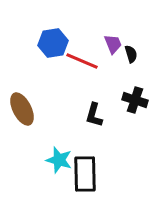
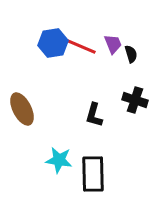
red line: moved 2 px left, 15 px up
cyan star: rotated 8 degrees counterclockwise
black rectangle: moved 8 px right
